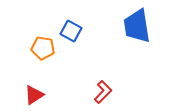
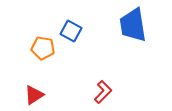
blue trapezoid: moved 4 px left, 1 px up
